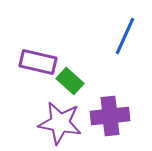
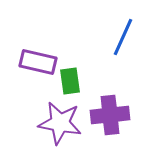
blue line: moved 2 px left, 1 px down
green rectangle: rotated 40 degrees clockwise
purple cross: moved 1 px up
